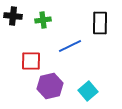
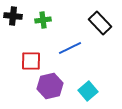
black rectangle: rotated 45 degrees counterclockwise
blue line: moved 2 px down
